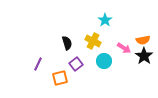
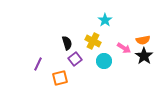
purple square: moved 1 px left, 5 px up
